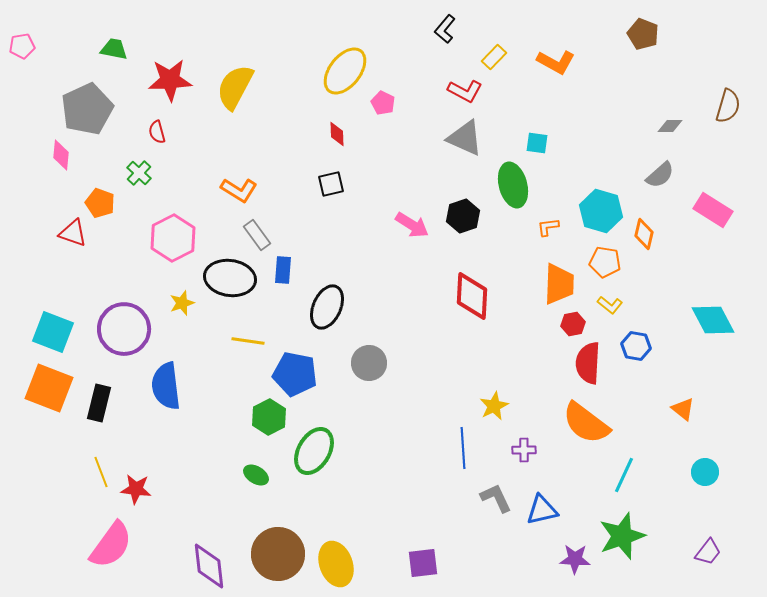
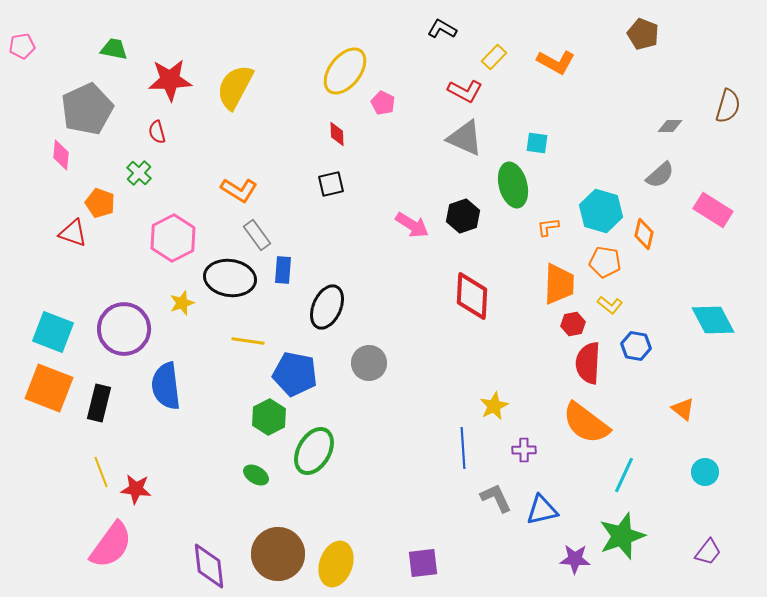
black L-shape at (445, 29): moved 3 px left; rotated 80 degrees clockwise
yellow ellipse at (336, 564): rotated 39 degrees clockwise
